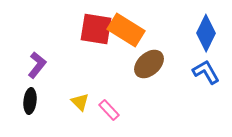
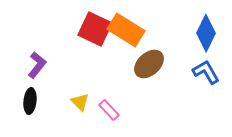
red square: moved 1 px left; rotated 16 degrees clockwise
